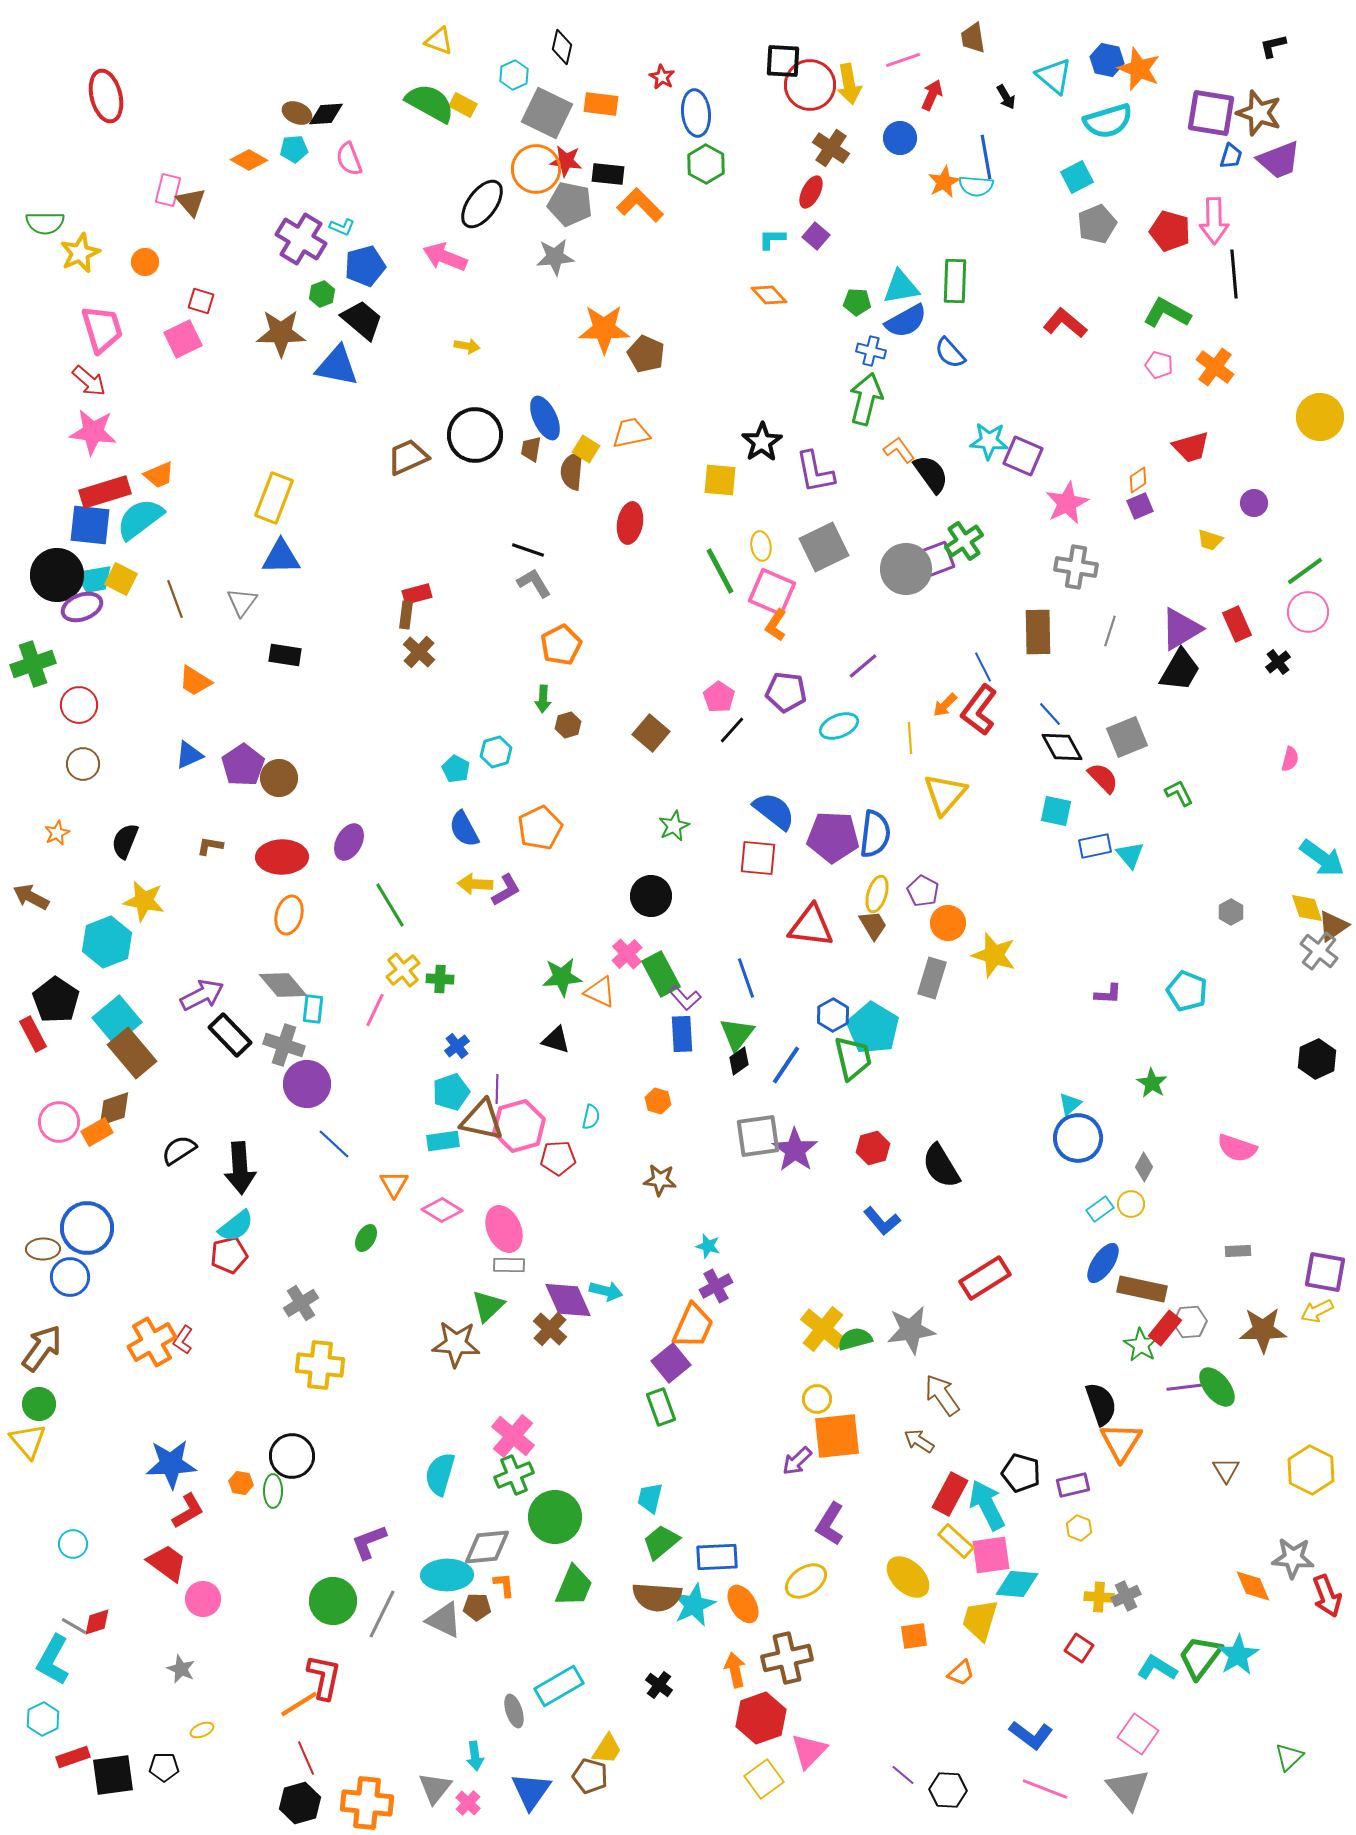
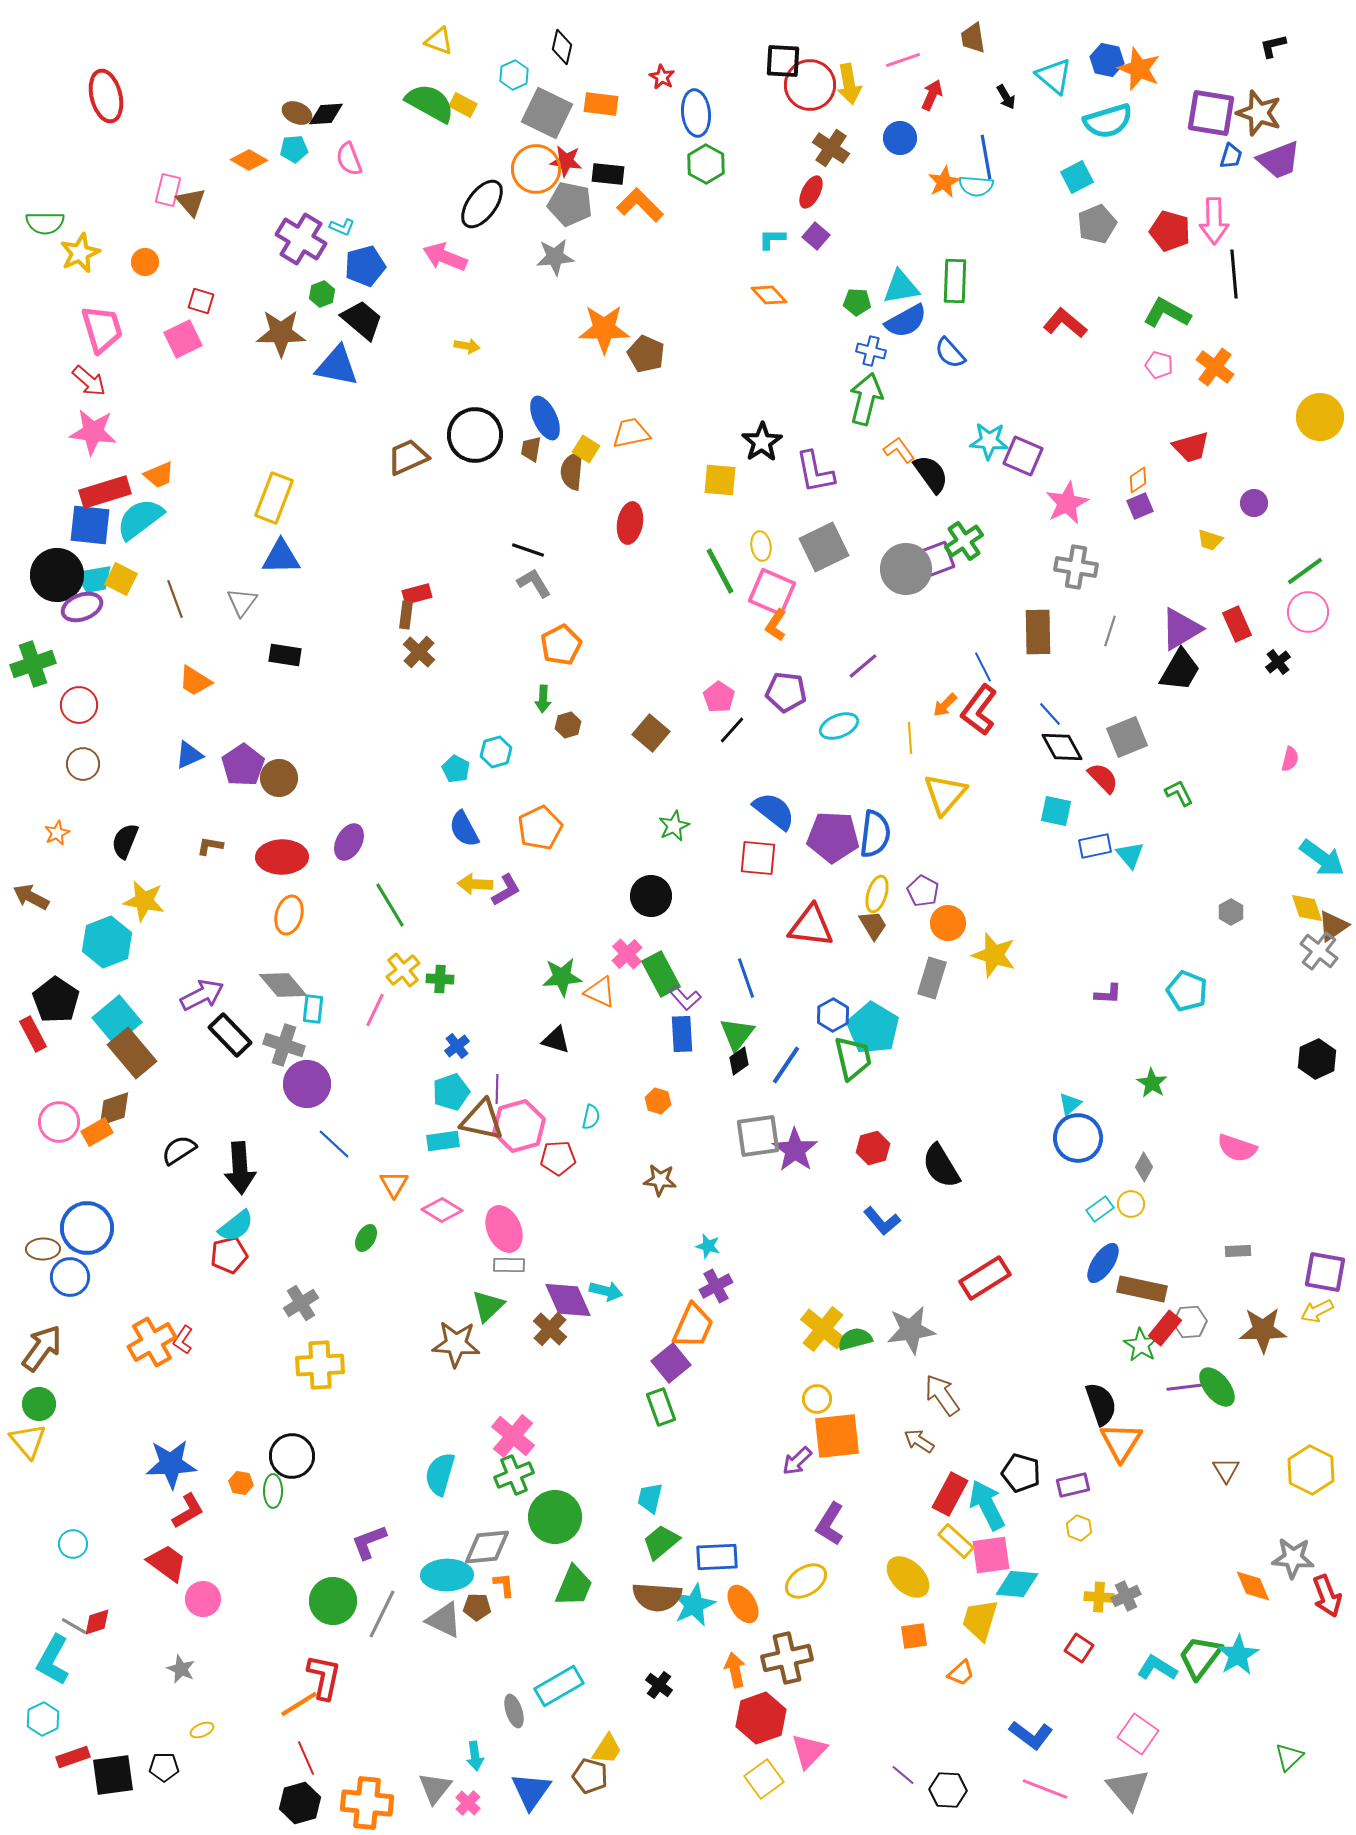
yellow cross at (320, 1365): rotated 9 degrees counterclockwise
